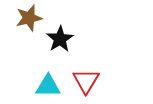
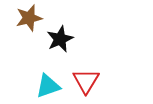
black star: rotated 8 degrees clockwise
cyan triangle: rotated 20 degrees counterclockwise
